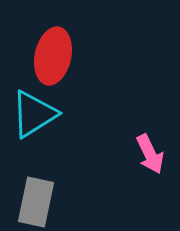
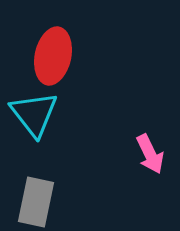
cyan triangle: rotated 36 degrees counterclockwise
